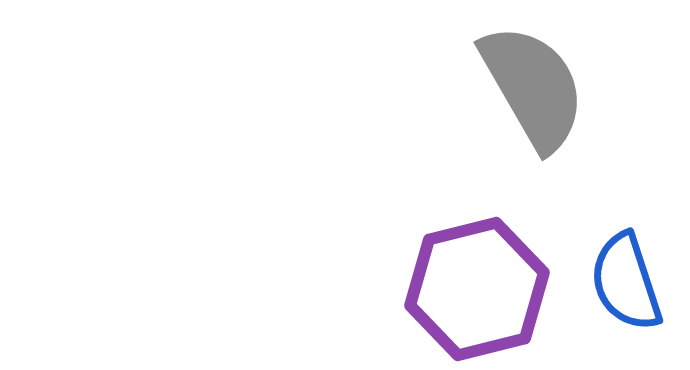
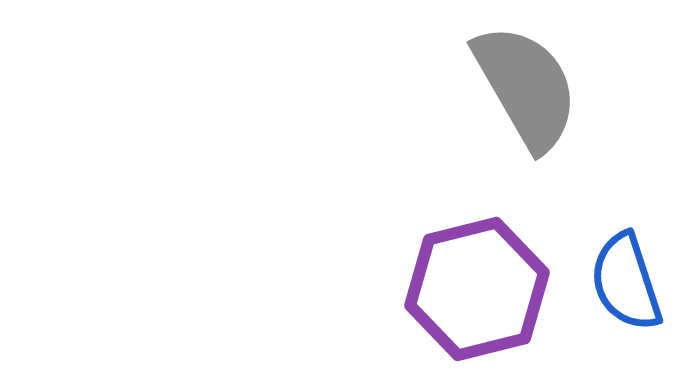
gray semicircle: moved 7 px left
